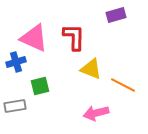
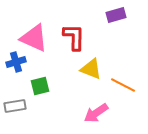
pink arrow: rotated 20 degrees counterclockwise
